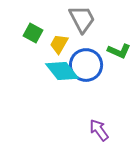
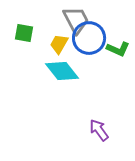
gray trapezoid: moved 6 px left, 1 px down
green square: moved 9 px left; rotated 18 degrees counterclockwise
green L-shape: moved 1 px left, 2 px up
blue circle: moved 3 px right, 27 px up
